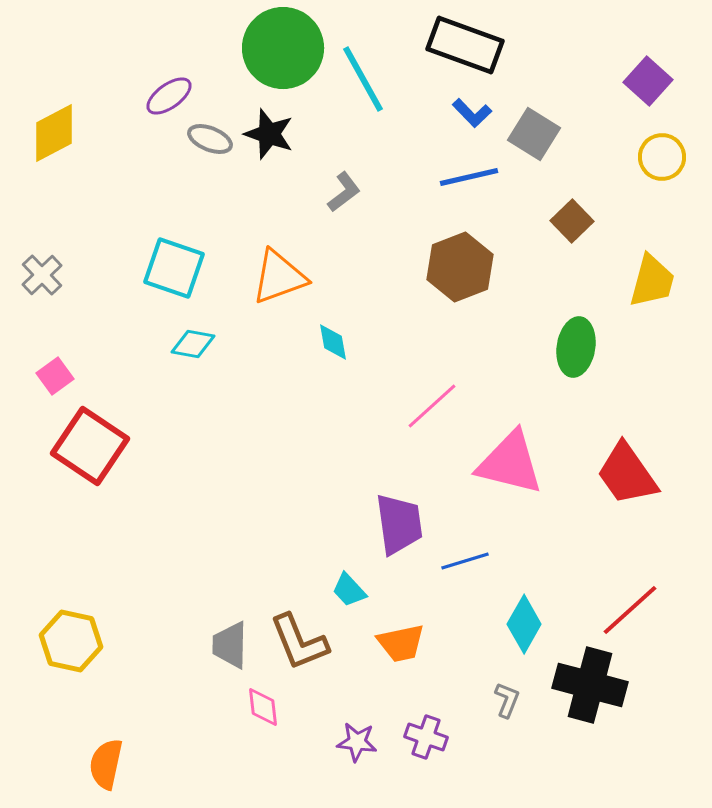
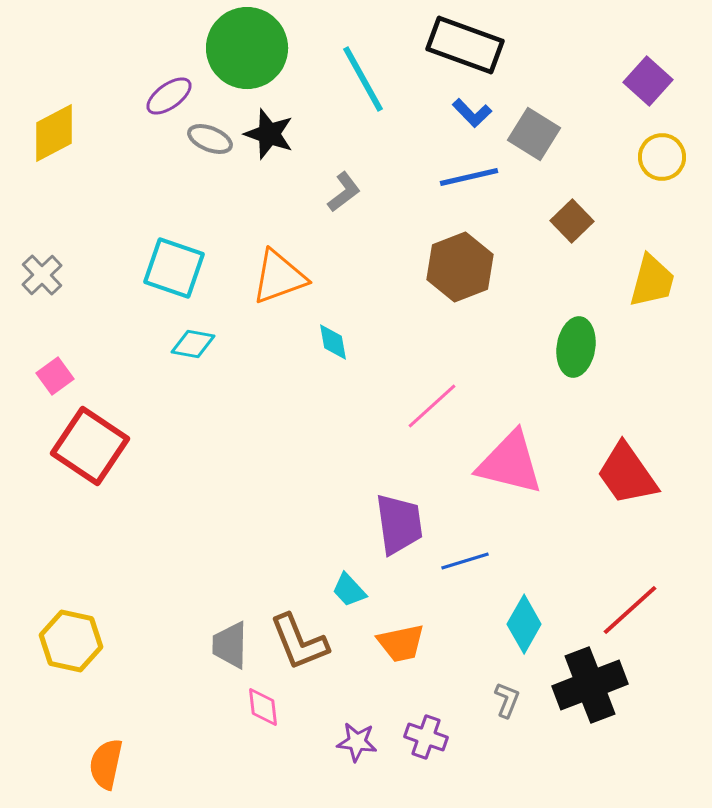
green circle at (283, 48): moved 36 px left
black cross at (590, 685): rotated 36 degrees counterclockwise
